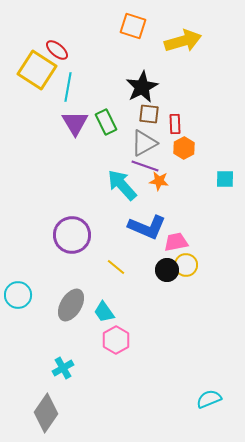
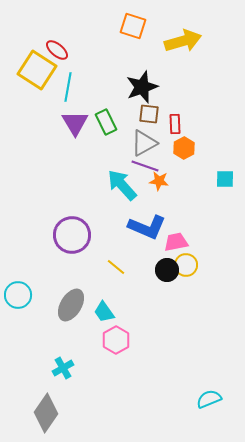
black star: rotated 8 degrees clockwise
